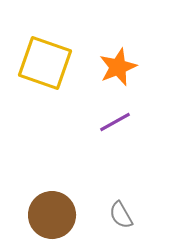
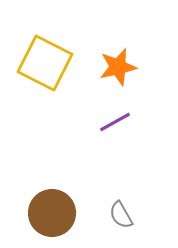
yellow square: rotated 8 degrees clockwise
orange star: rotated 9 degrees clockwise
brown circle: moved 2 px up
